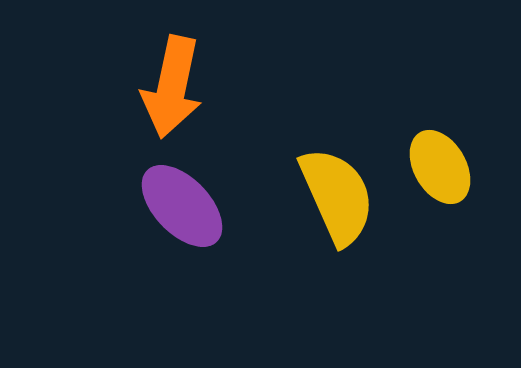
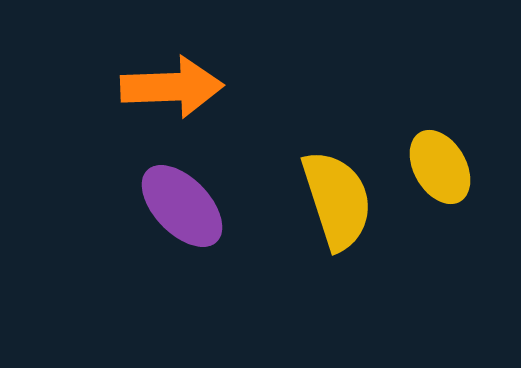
orange arrow: rotated 104 degrees counterclockwise
yellow semicircle: moved 4 px down; rotated 6 degrees clockwise
